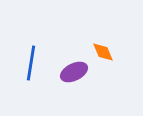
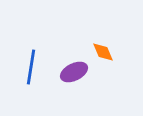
blue line: moved 4 px down
